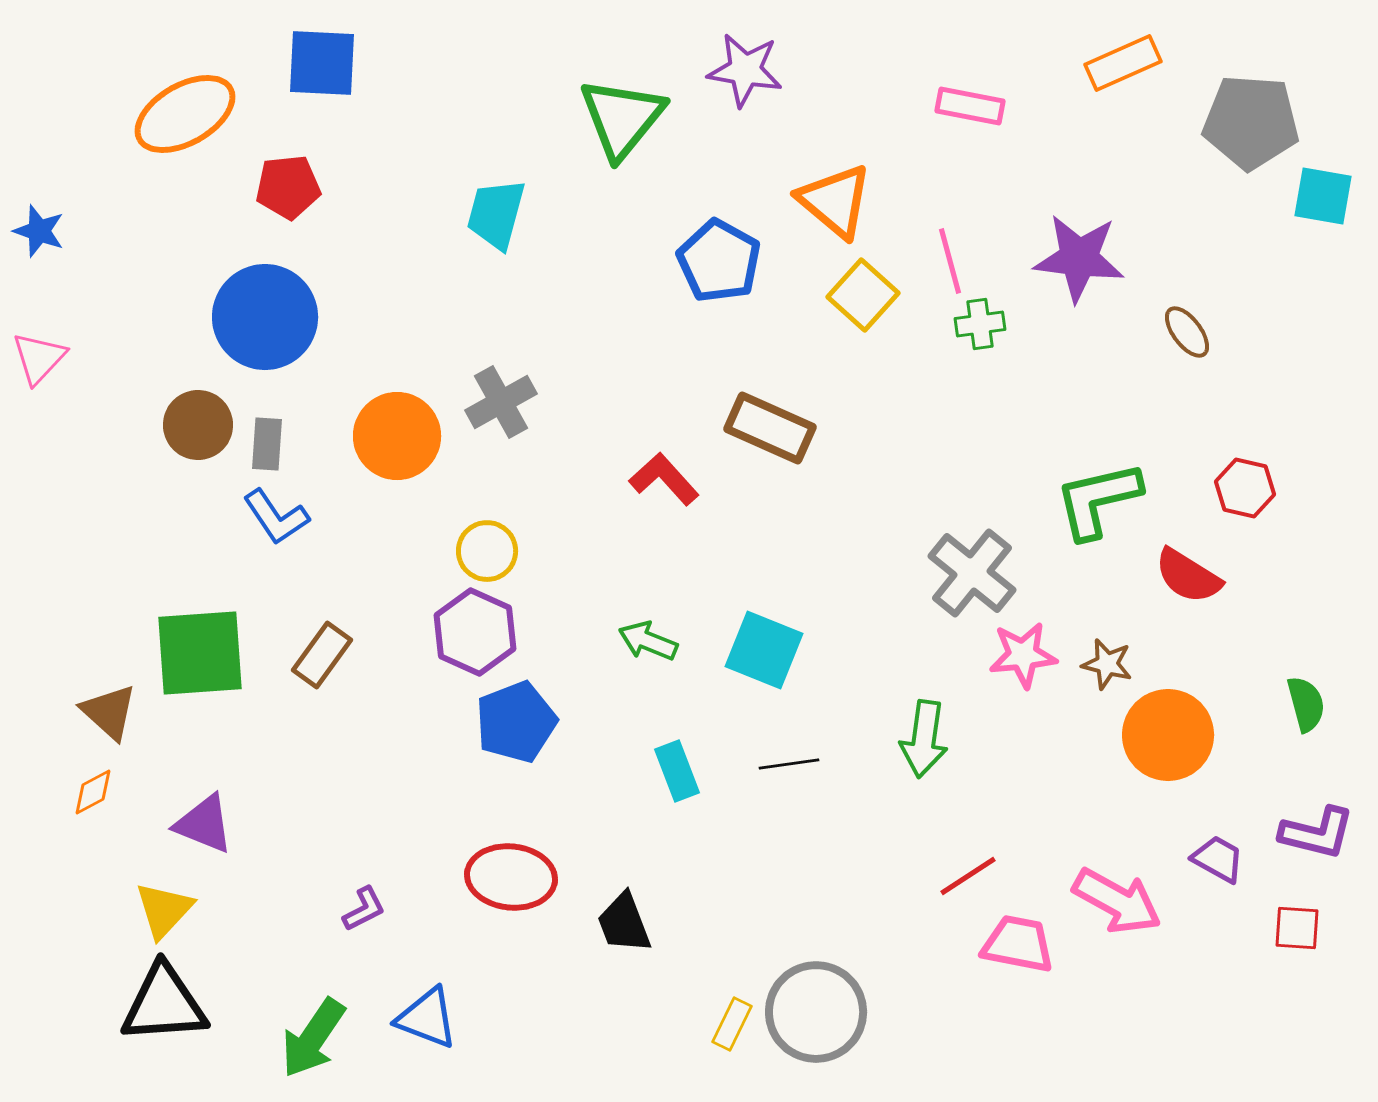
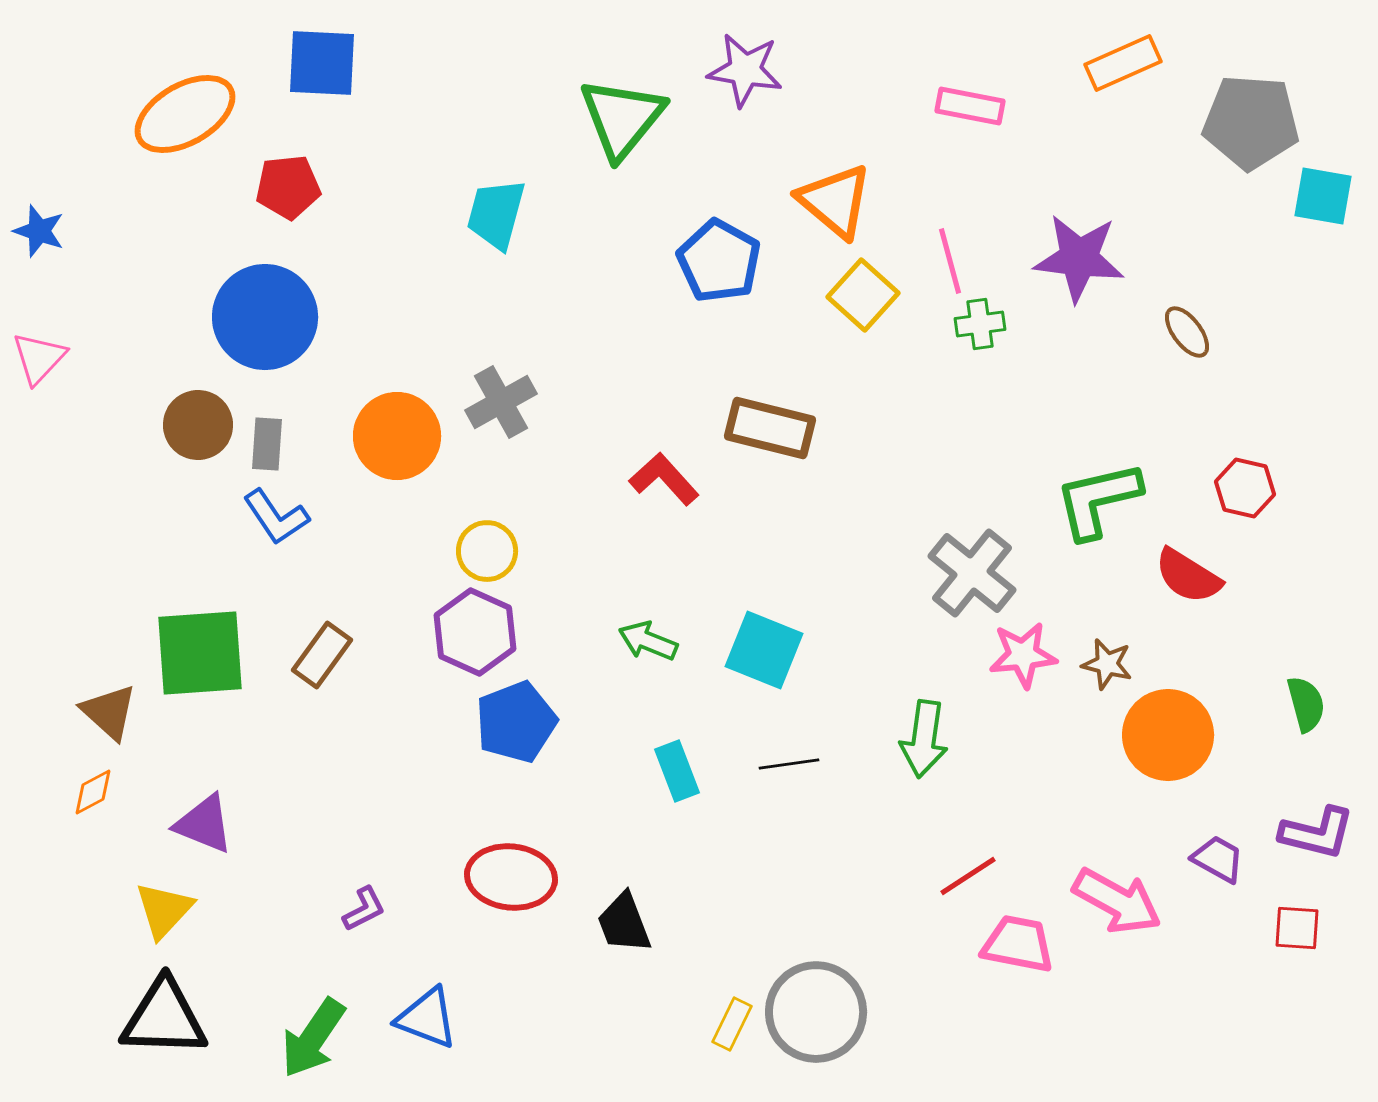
brown rectangle at (770, 428): rotated 10 degrees counterclockwise
black triangle at (164, 1004): moved 14 px down; rotated 6 degrees clockwise
